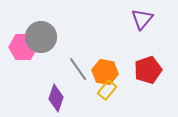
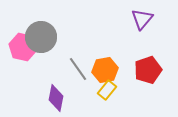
pink hexagon: rotated 12 degrees clockwise
orange hexagon: moved 2 px up; rotated 20 degrees counterclockwise
purple diamond: rotated 8 degrees counterclockwise
